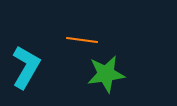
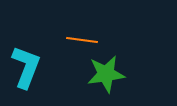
cyan L-shape: rotated 9 degrees counterclockwise
